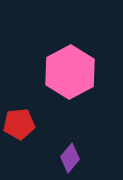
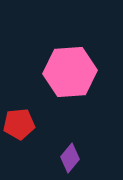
pink hexagon: rotated 24 degrees clockwise
